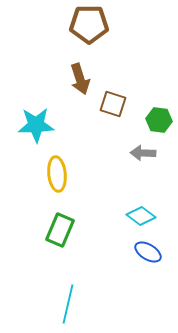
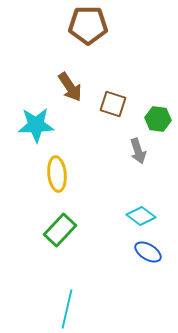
brown pentagon: moved 1 px left, 1 px down
brown arrow: moved 10 px left, 8 px down; rotated 16 degrees counterclockwise
green hexagon: moved 1 px left, 1 px up
gray arrow: moved 5 px left, 2 px up; rotated 110 degrees counterclockwise
green rectangle: rotated 20 degrees clockwise
cyan line: moved 1 px left, 5 px down
